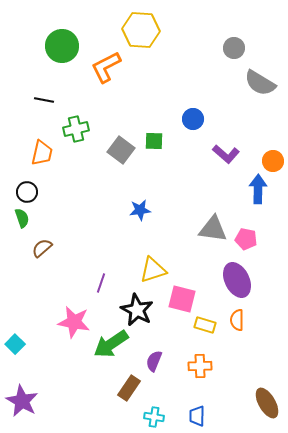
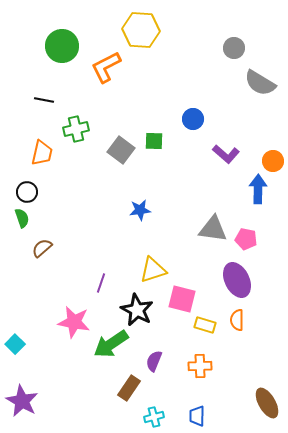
cyan cross: rotated 24 degrees counterclockwise
